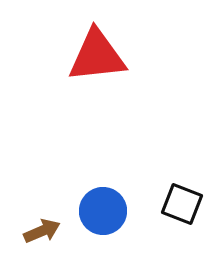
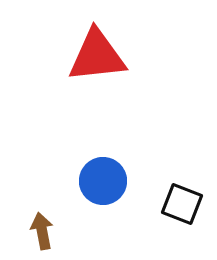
blue circle: moved 30 px up
brown arrow: rotated 78 degrees counterclockwise
